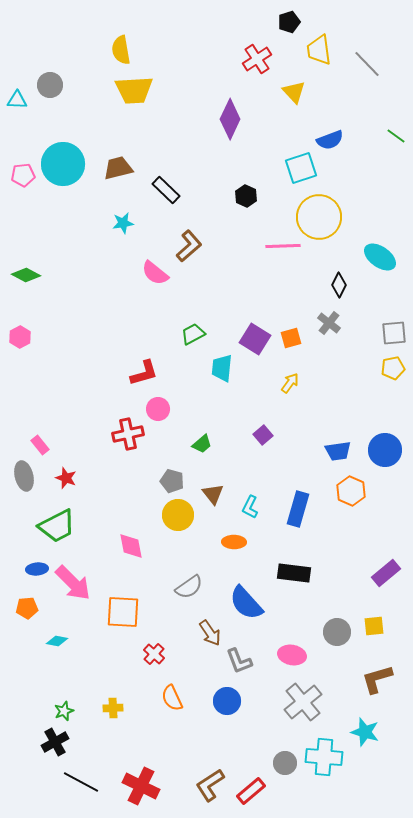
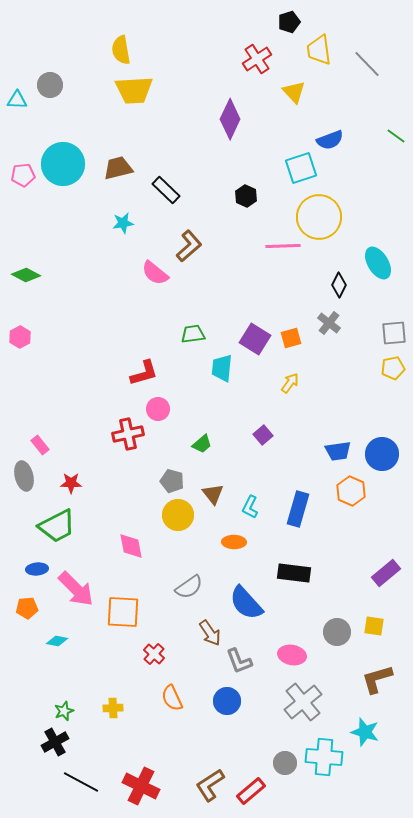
cyan ellipse at (380, 257): moved 2 px left, 6 px down; rotated 24 degrees clockwise
green trapezoid at (193, 334): rotated 20 degrees clockwise
blue circle at (385, 450): moved 3 px left, 4 px down
red star at (66, 478): moved 5 px right, 5 px down; rotated 20 degrees counterclockwise
pink arrow at (73, 583): moved 3 px right, 6 px down
yellow square at (374, 626): rotated 15 degrees clockwise
